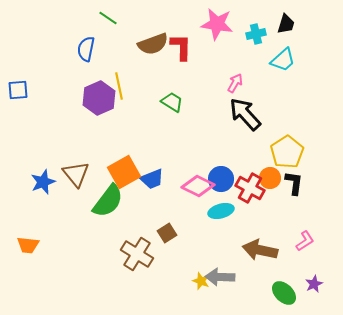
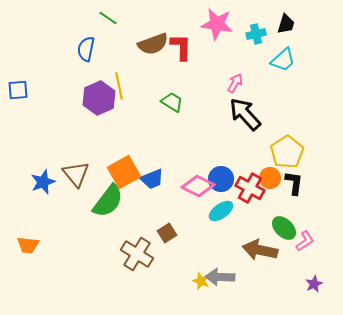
cyan ellipse: rotated 20 degrees counterclockwise
green ellipse: moved 65 px up
